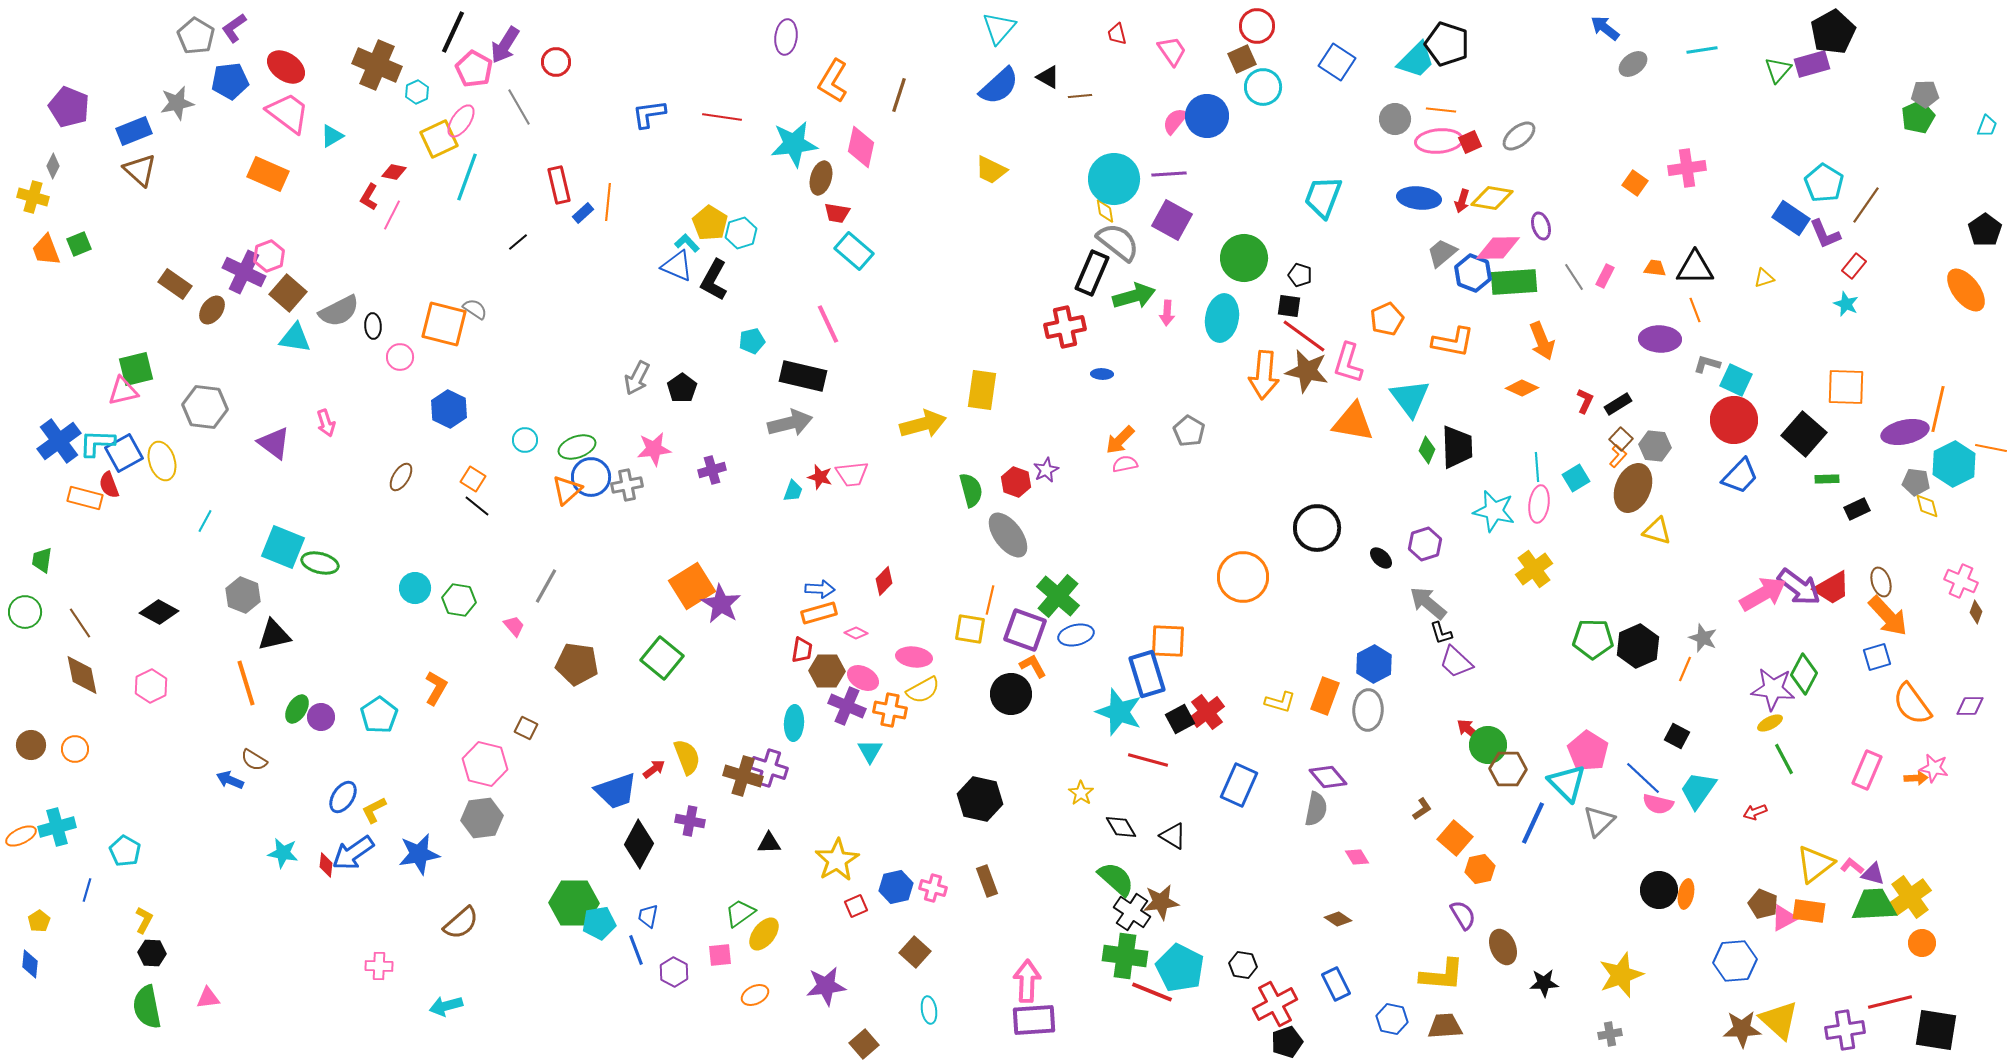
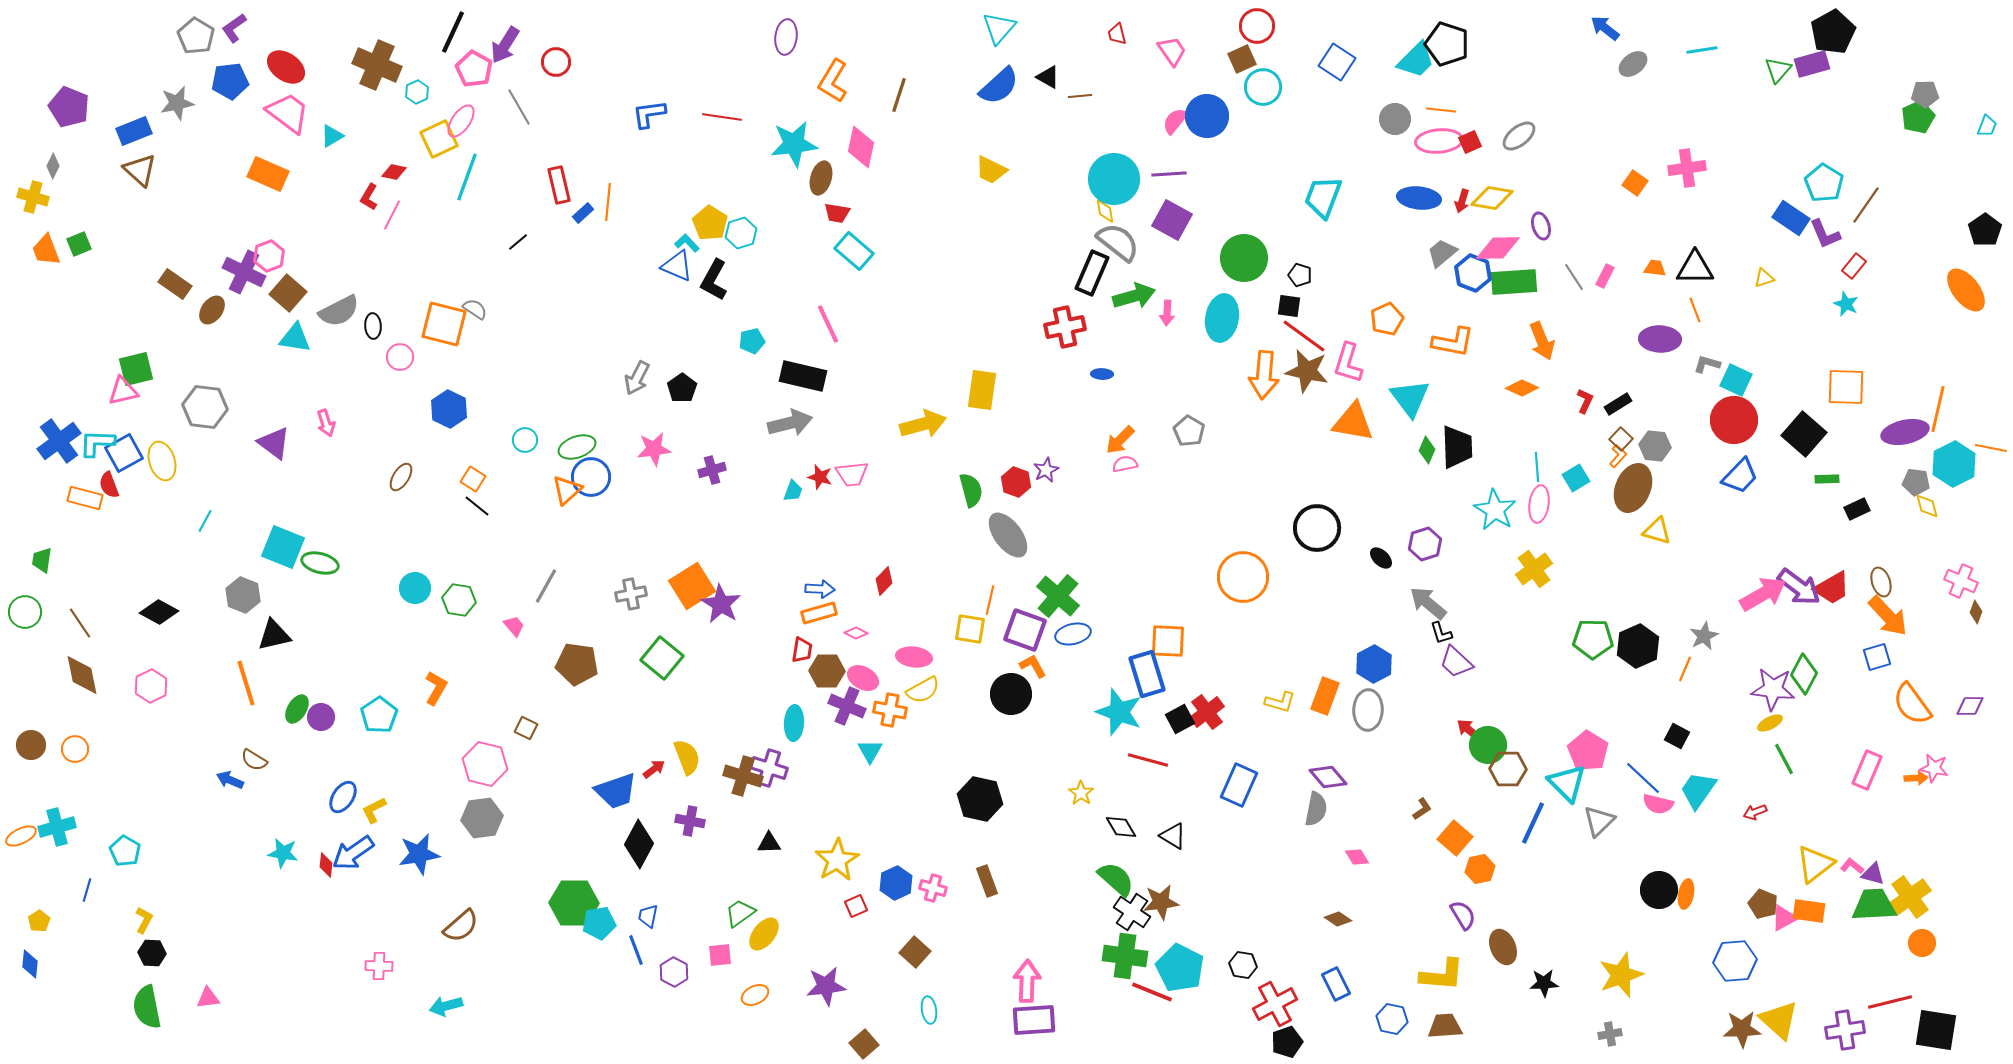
gray cross at (627, 485): moved 4 px right, 109 px down
cyan star at (1494, 511): moved 1 px right, 1 px up; rotated 18 degrees clockwise
blue ellipse at (1076, 635): moved 3 px left, 1 px up
gray star at (1703, 638): moved 1 px right, 2 px up; rotated 24 degrees clockwise
blue hexagon at (896, 887): moved 4 px up; rotated 12 degrees counterclockwise
brown semicircle at (461, 923): moved 3 px down
